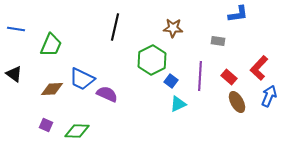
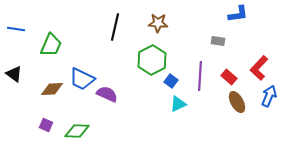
brown star: moved 15 px left, 5 px up
